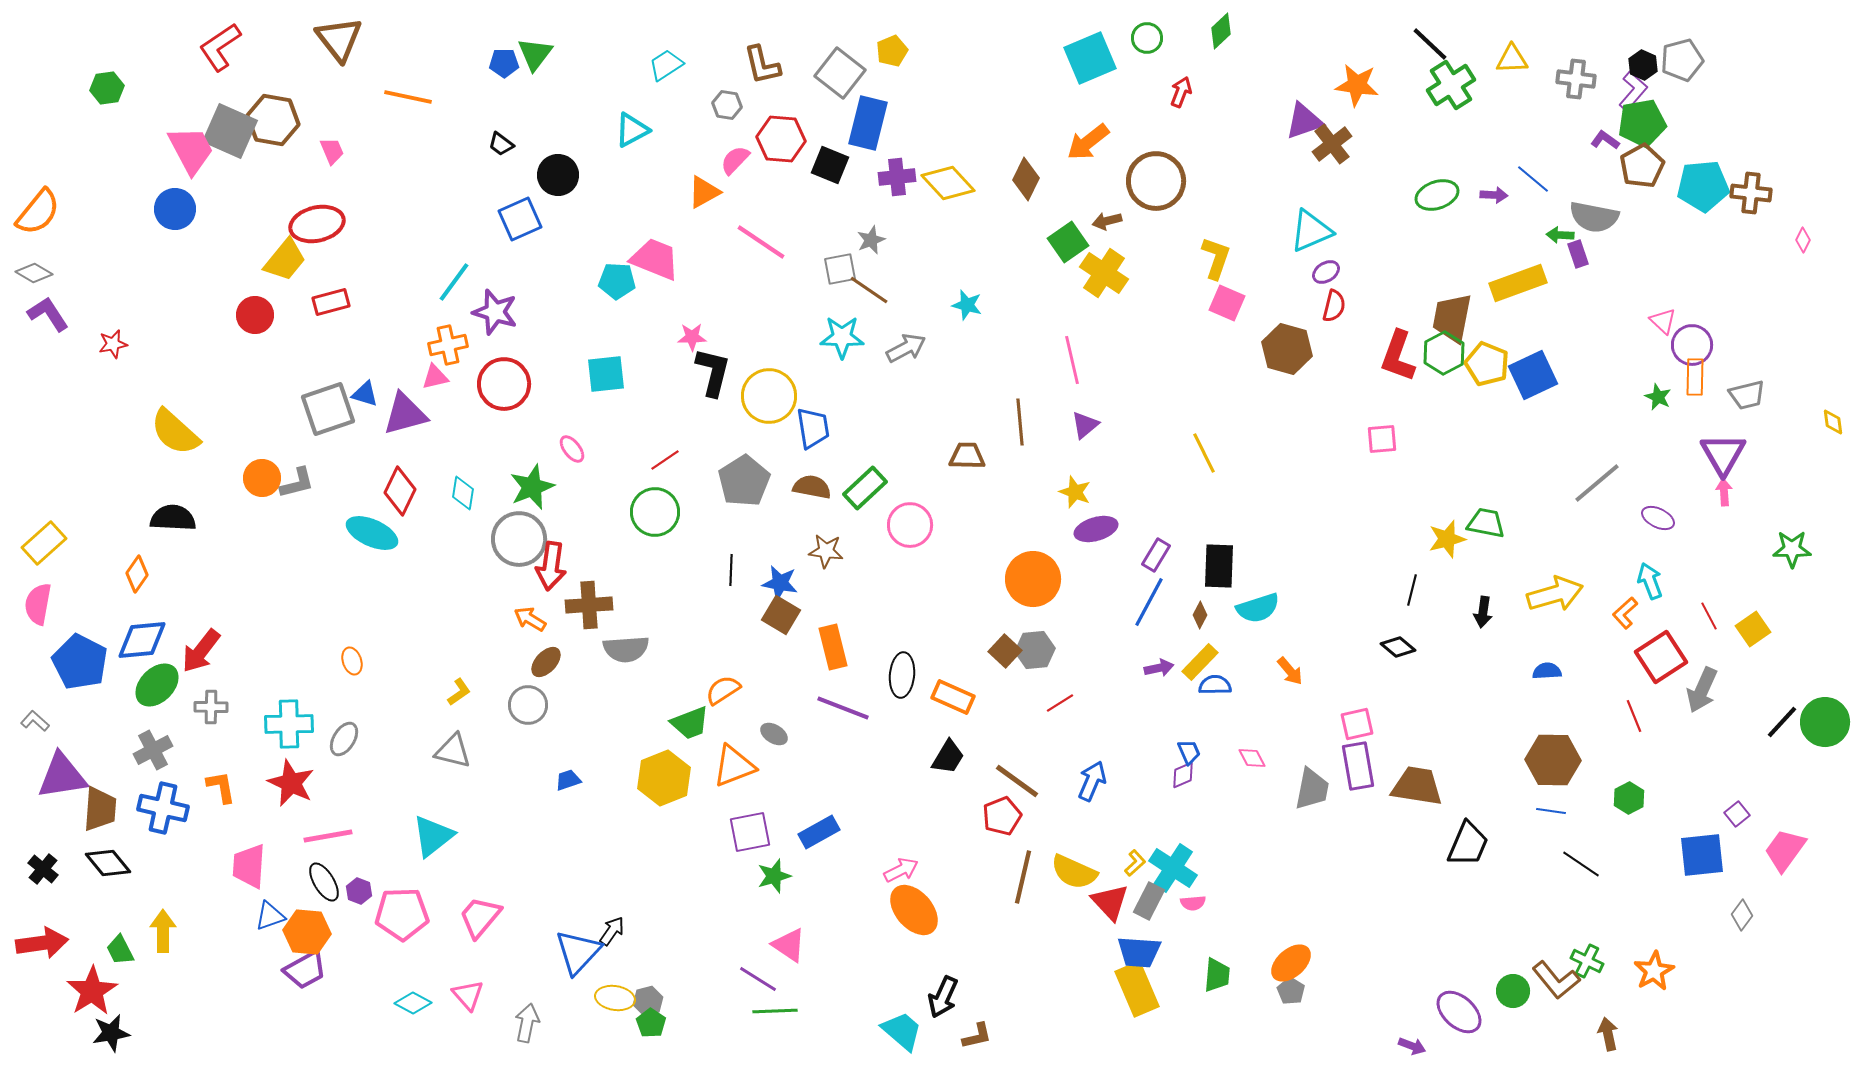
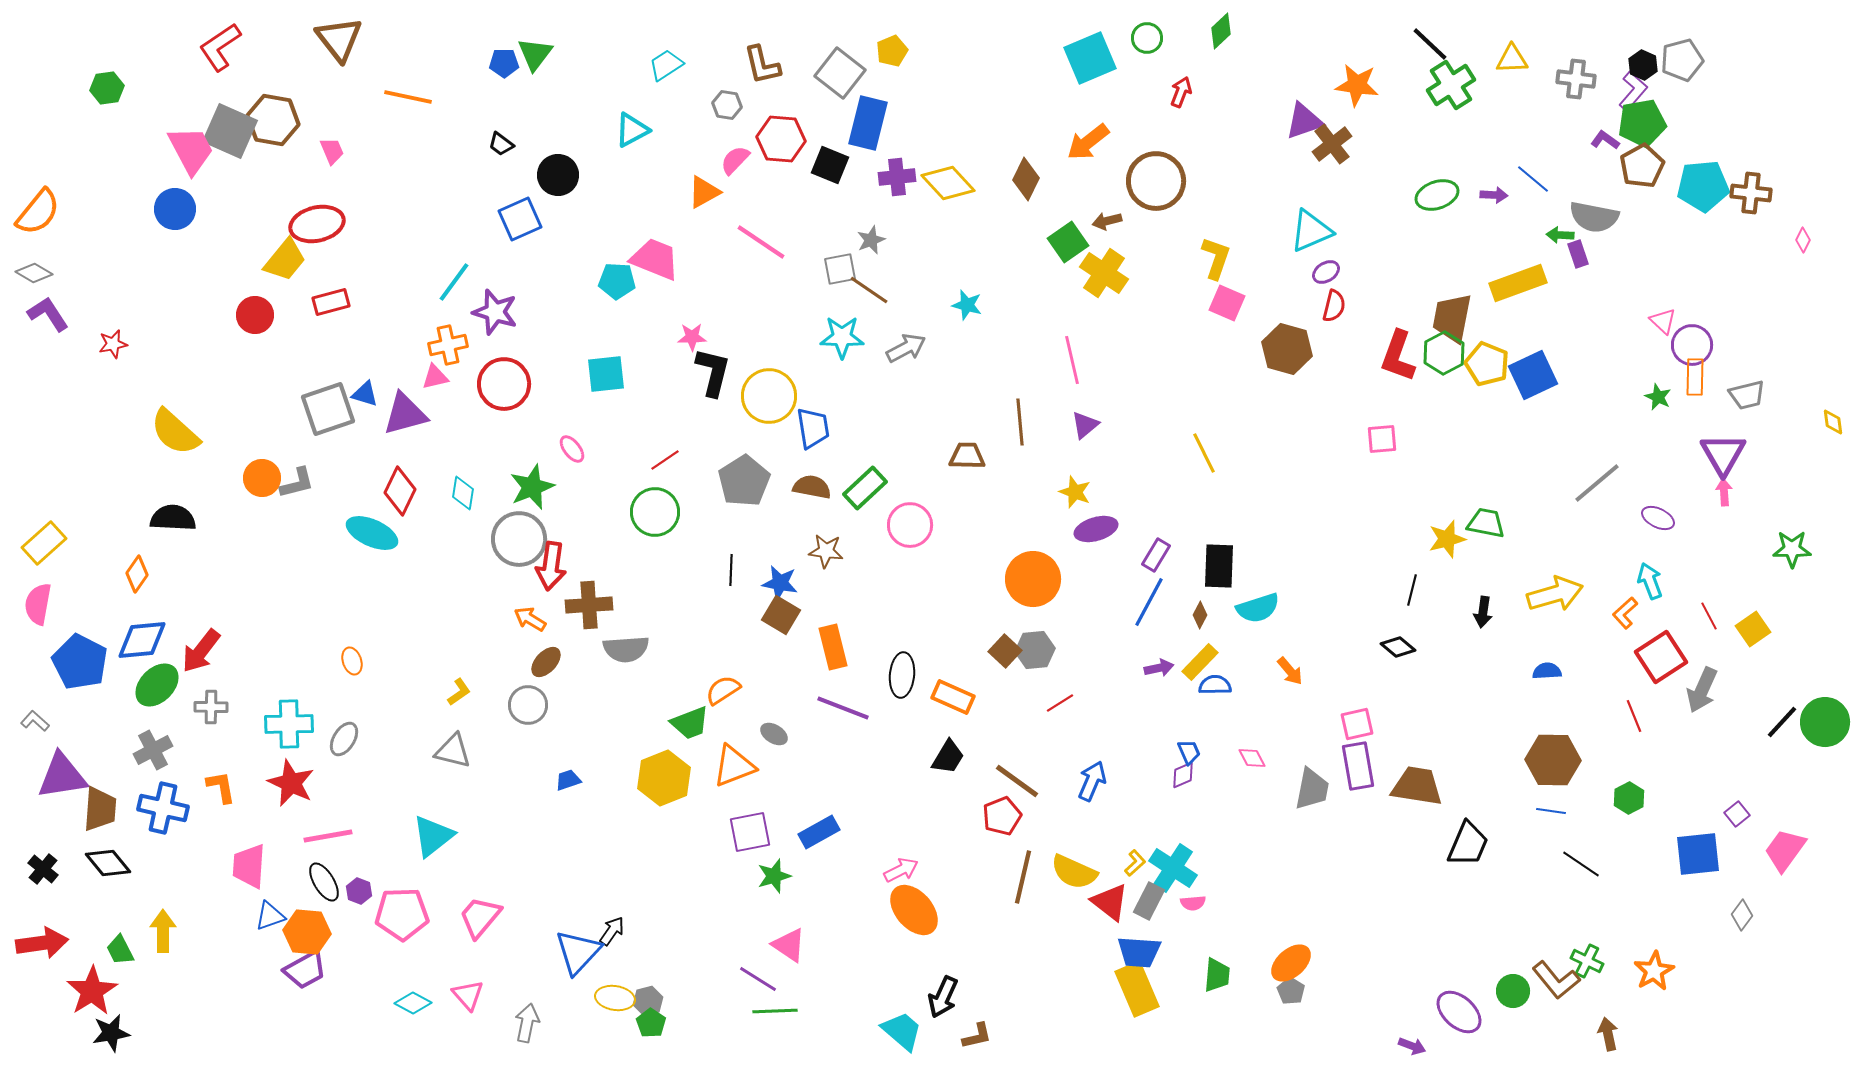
blue square at (1702, 855): moved 4 px left, 1 px up
red triangle at (1110, 902): rotated 9 degrees counterclockwise
